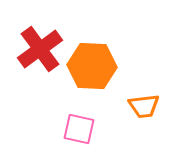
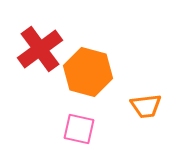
orange hexagon: moved 4 px left, 6 px down; rotated 12 degrees clockwise
orange trapezoid: moved 2 px right
